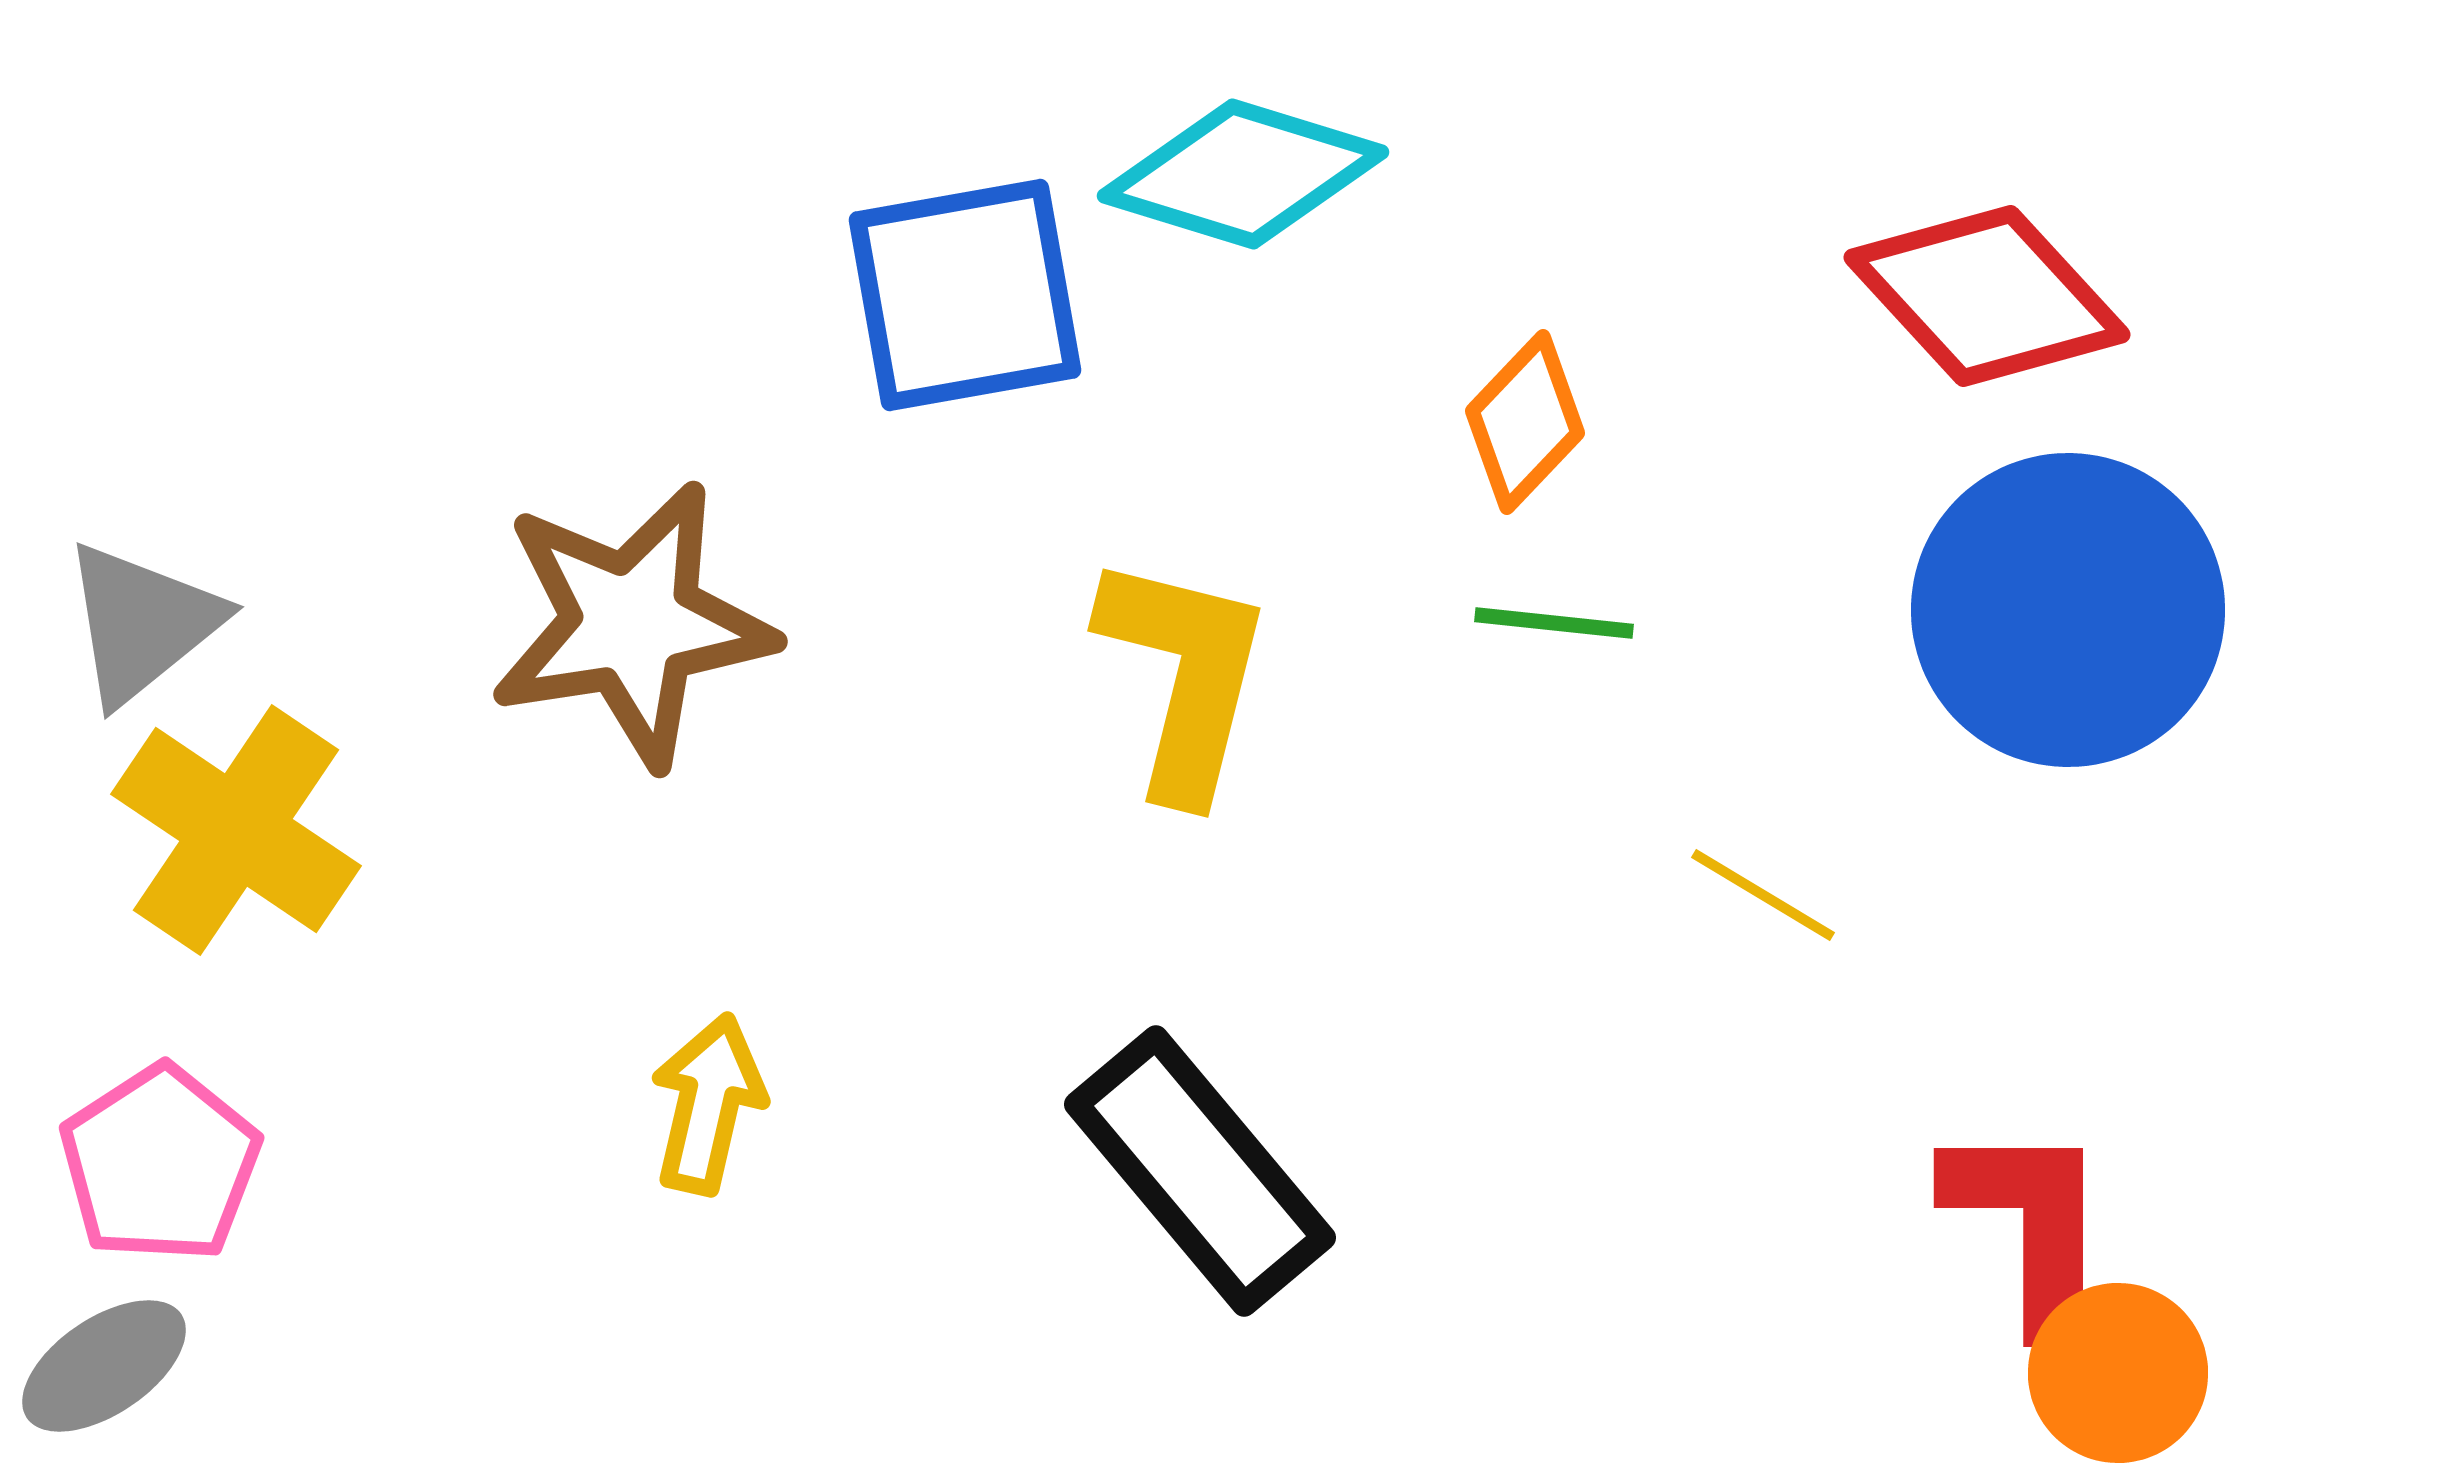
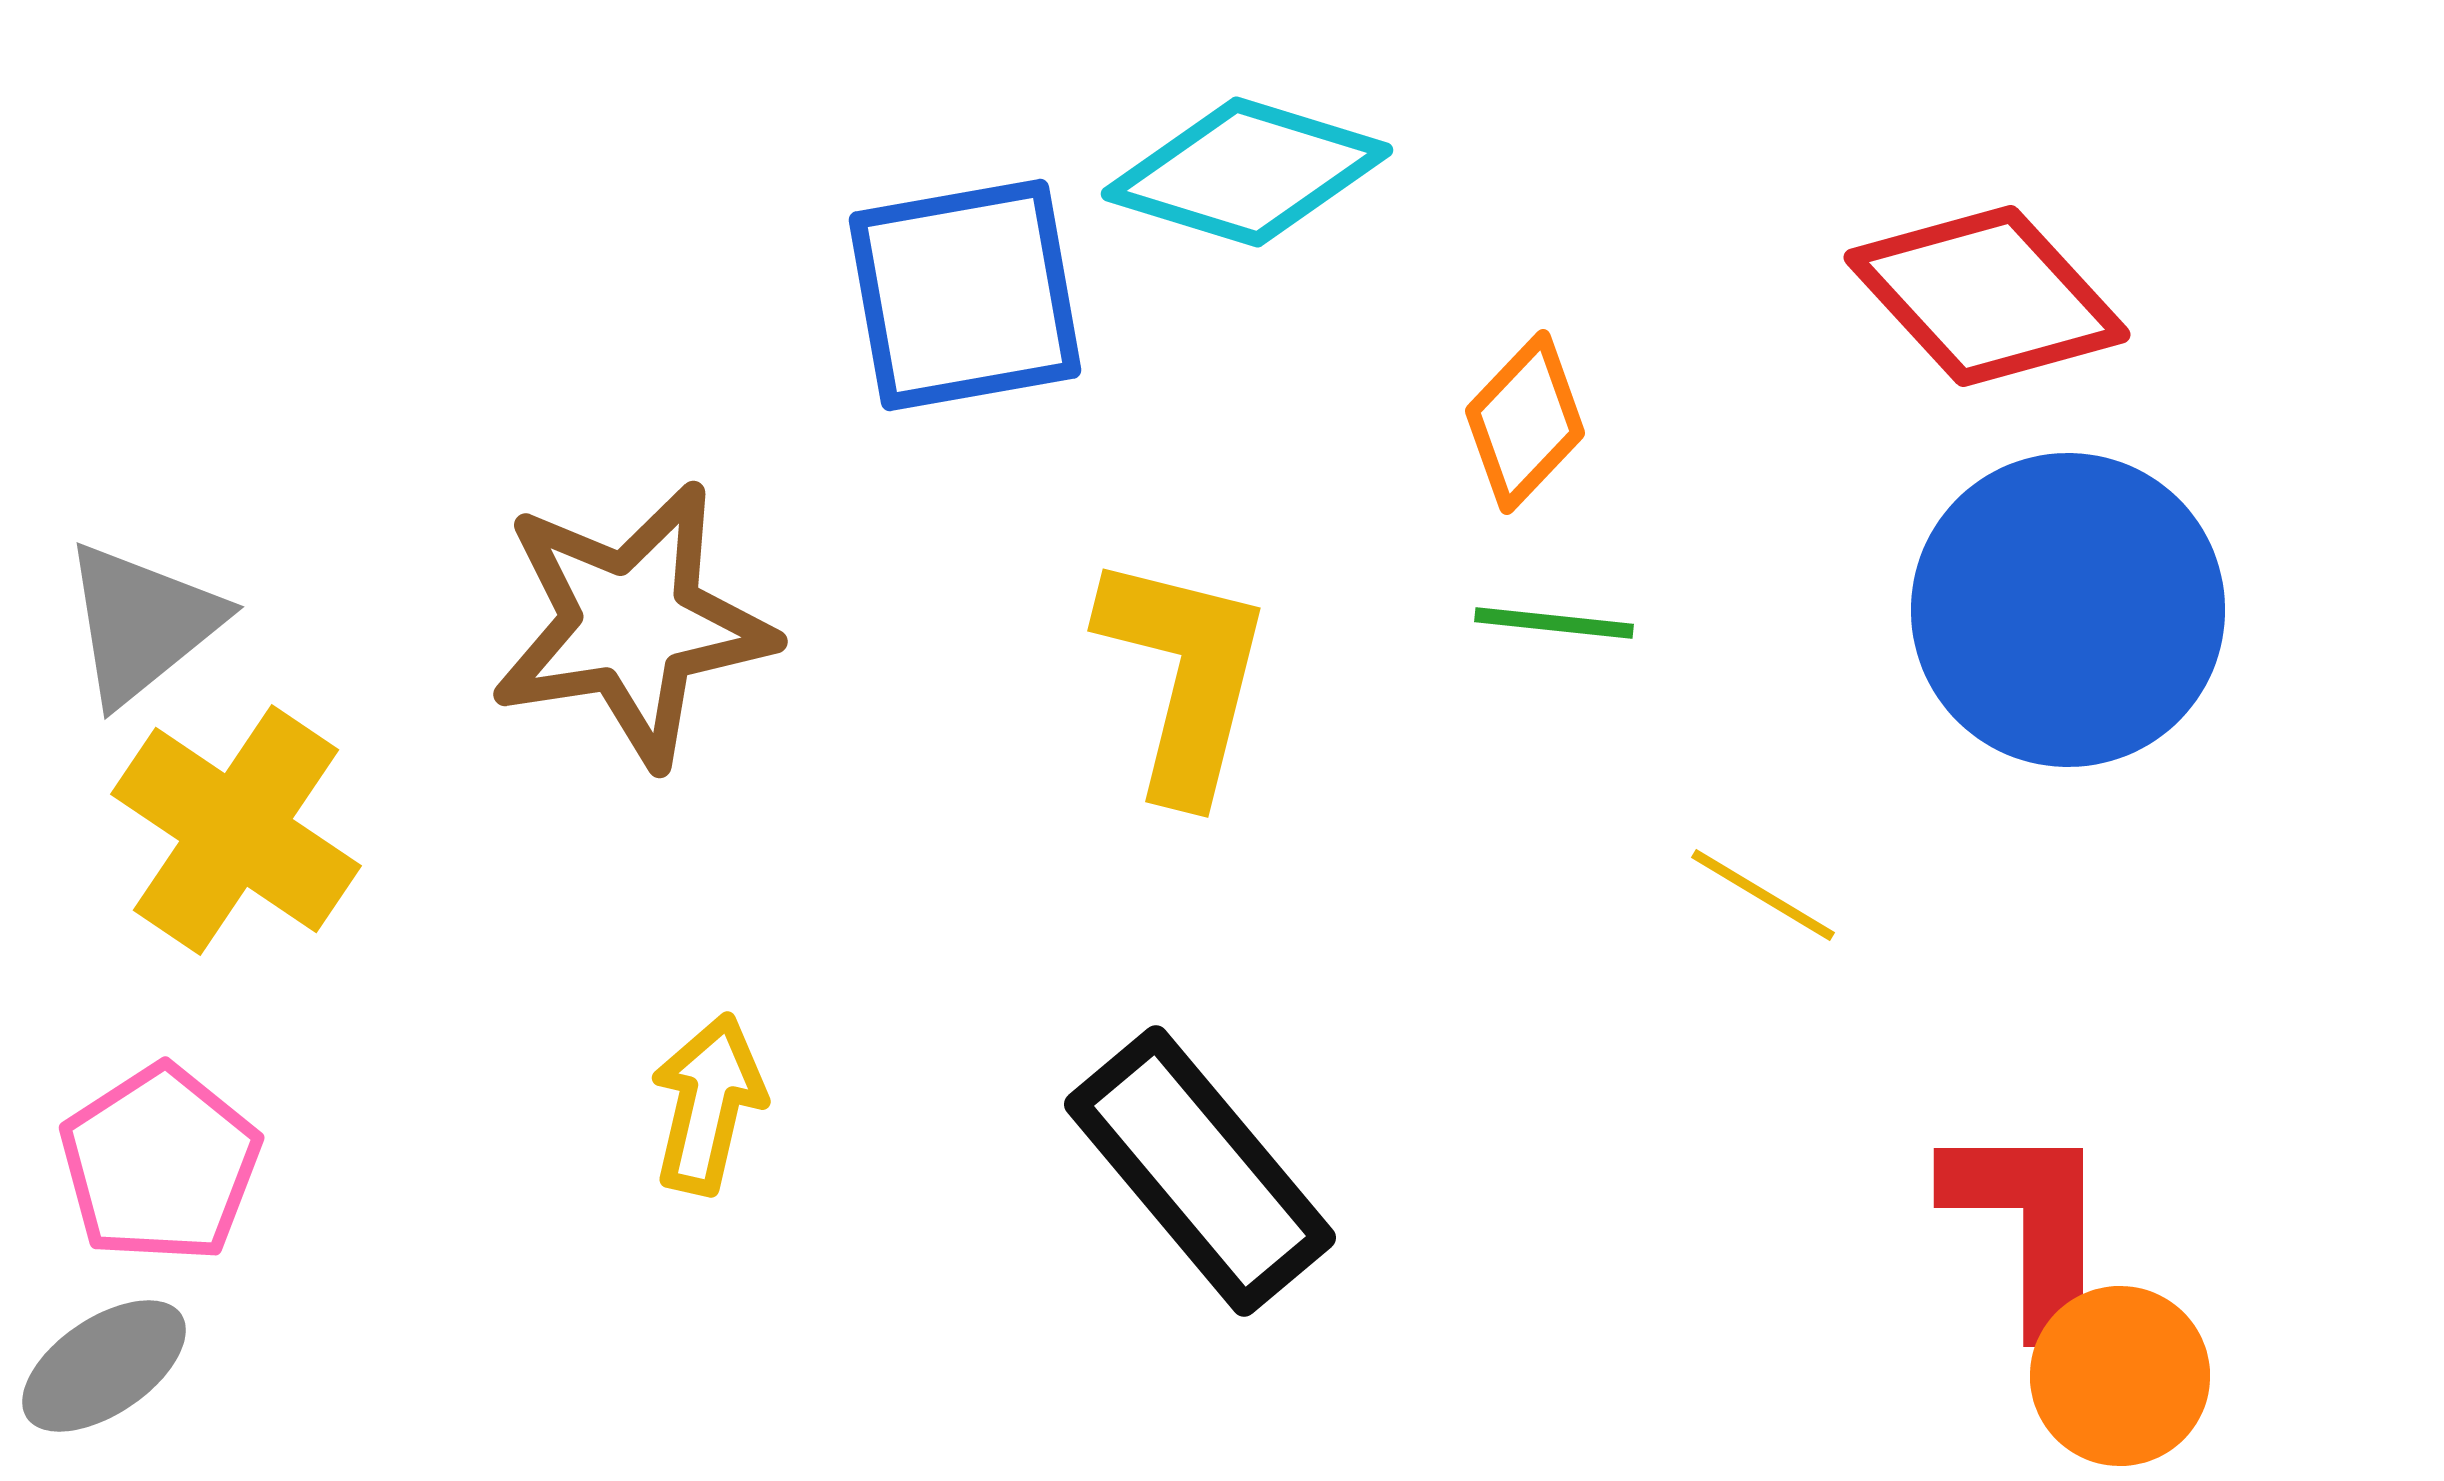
cyan diamond: moved 4 px right, 2 px up
orange circle: moved 2 px right, 3 px down
